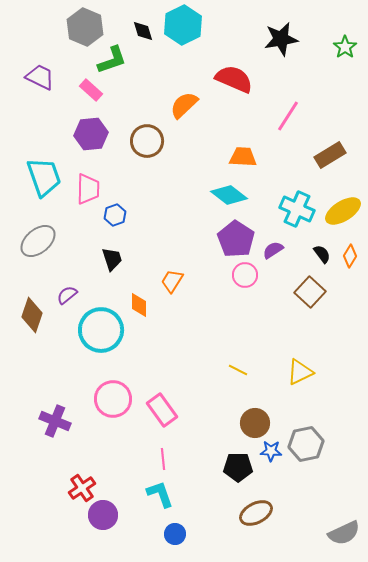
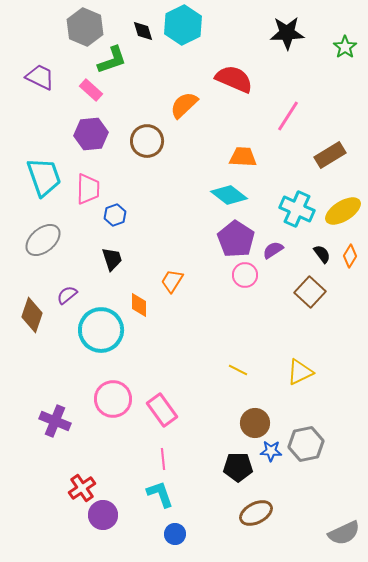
black star at (281, 39): moved 6 px right, 6 px up; rotated 8 degrees clockwise
gray ellipse at (38, 241): moved 5 px right, 1 px up
